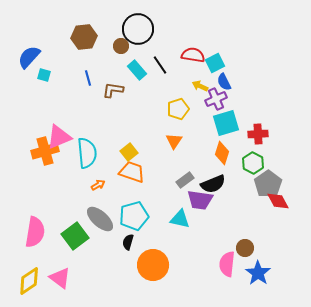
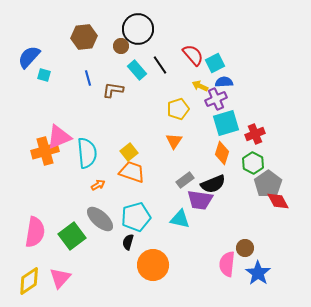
red semicircle at (193, 55): rotated 40 degrees clockwise
blue semicircle at (224, 82): rotated 114 degrees clockwise
red cross at (258, 134): moved 3 px left; rotated 18 degrees counterclockwise
cyan pentagon at (134, 216): moved 2 px right, 1 px down
green square at (75, 236): moved 3 px left
pink triangle at (60, 278): rotated 35 degrees clockwise
